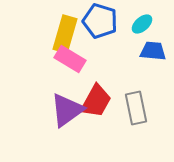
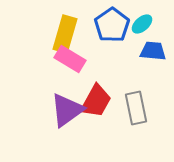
blue pentagon: moved 12 px right, 4 px down; rotated 20 degrees clockwise
